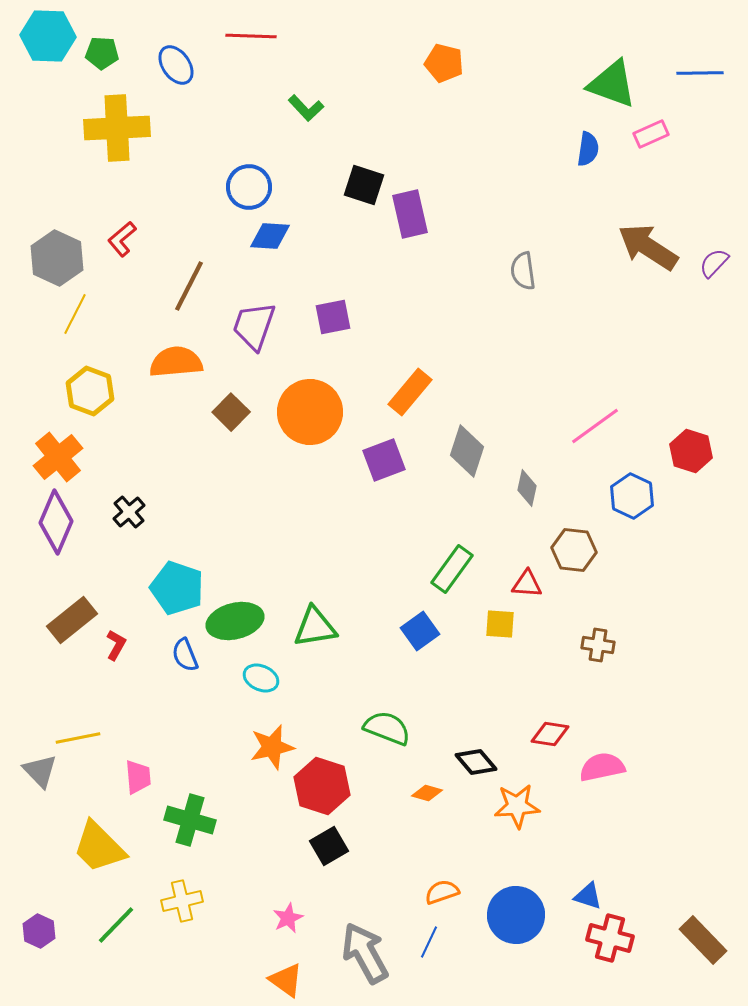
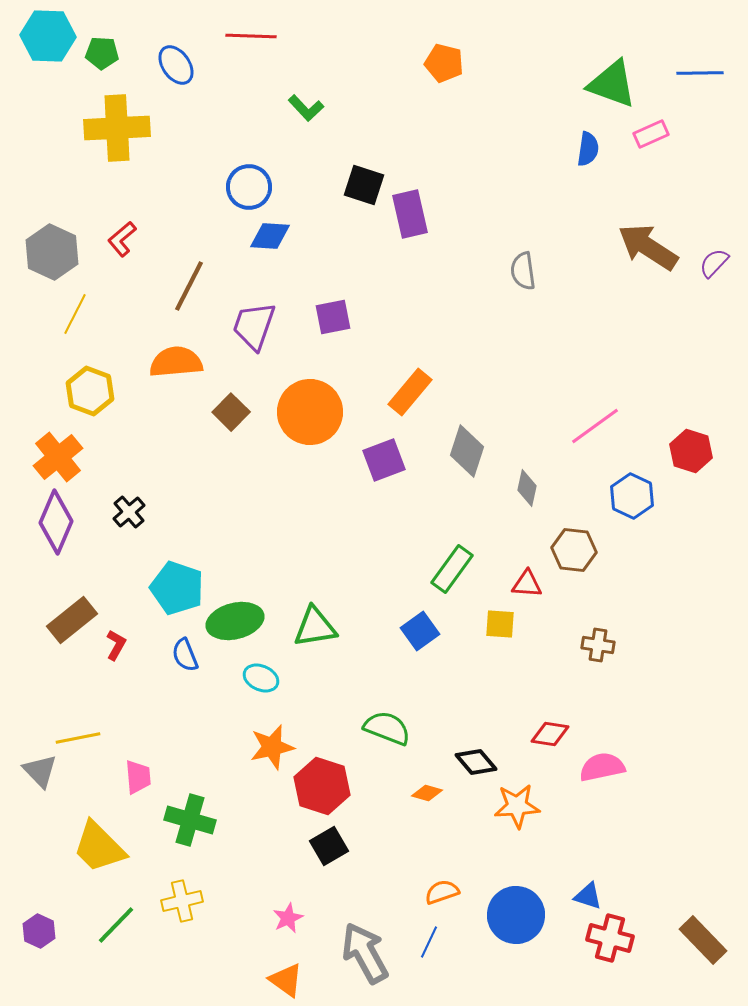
gray hexagon at (57, 258): moved 5 px left, 6 px up
